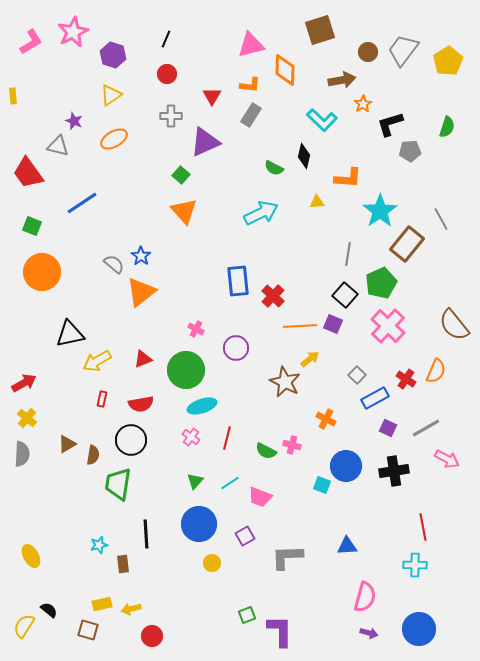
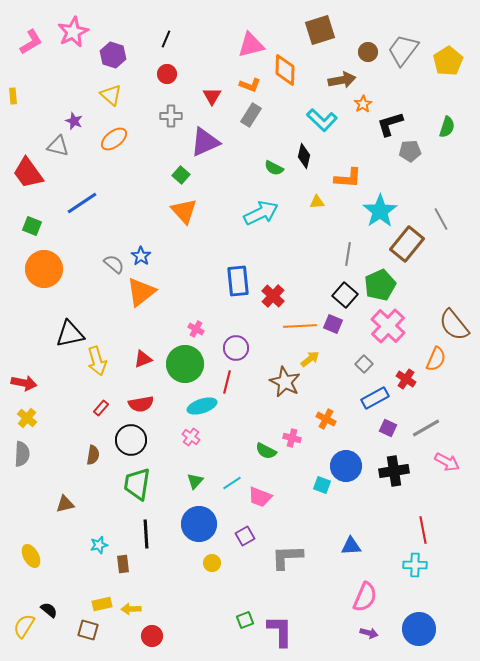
orange L-shape at (250, 85): rotated 15 degrees clockwise
yellow triangle at (111, 95): rotated 45 degrees counterclockwise
orange ellipse at (114, 139): rotated 8 degrees counterclockwise
orange circle at (42, 272): moved 2 px right, 3 px up
green pentagon at (381, 283): moved 1 px left, 2 px down
yellow arrow at (97, 361): rotated 76 degrees counterclockwise
green circle at (186, 370): moved 1 px left, 6 px up
orange semicircle at (436, 371): moved 12 px up
gray square at (357, 375): moved 7 px right, 11 px up
red arrow at (24, 383): rotated 40 degrees clockwise
red rectangle at (102, 399): moved 1 px left, 9 px down; rotated 28 degrees clockwise
red line at (227, 438): moved 56 px up
brown triangle at (67, 444): moved 2 px left, 60 px down; rotated 18 degrees clockwise
pink cross at (292, 445): moved 7 px up
pink arrow at (447, 459): moved 3 px down
cyan line at (230, 483): moved 2 px right
green trapezoid at (118, 484): moved 19 px right
red line at (423, 527): moved 3 px down
blue triangle at (347, 546): moved 4 px right
pink semicircle at (365, 597): rotated 8 degrees clockwise
yellow arrow at (131, 609): rotated 12 degrees clockwise
green square at (247, 615): moved 2 px left, 5 px down
